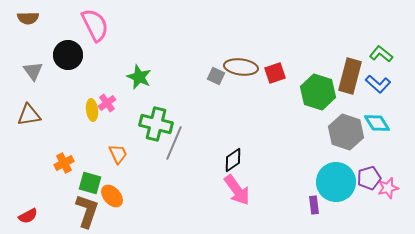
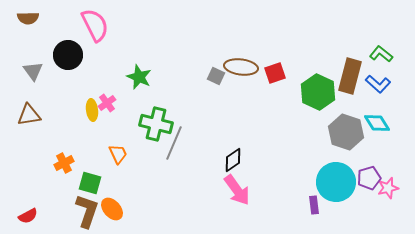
green hexagon: rotated 8 degrees clockwise
orange ellipse: moved 13 px down
